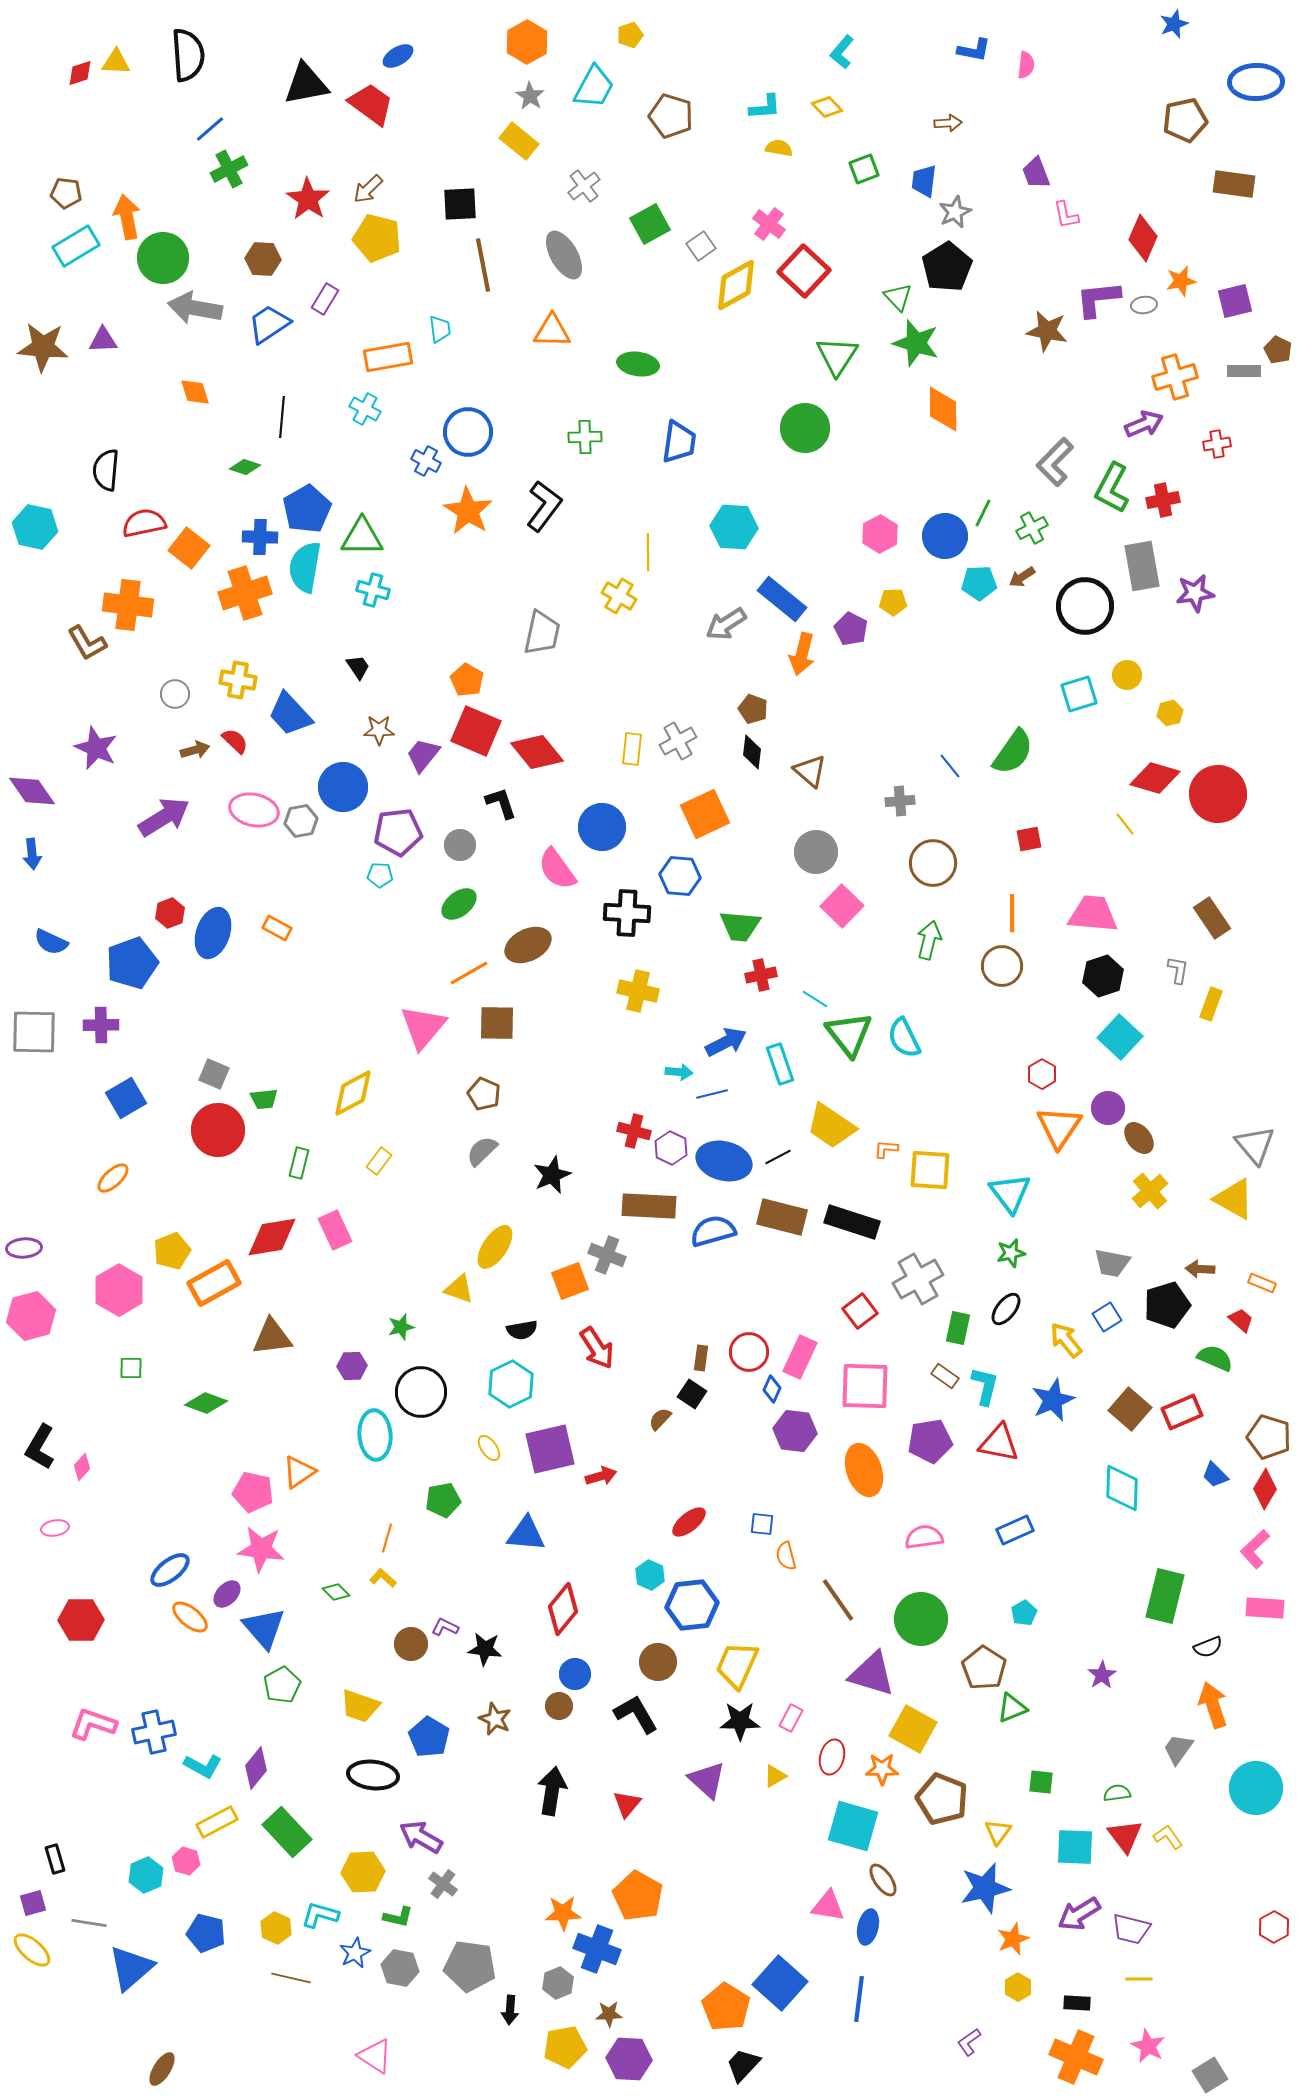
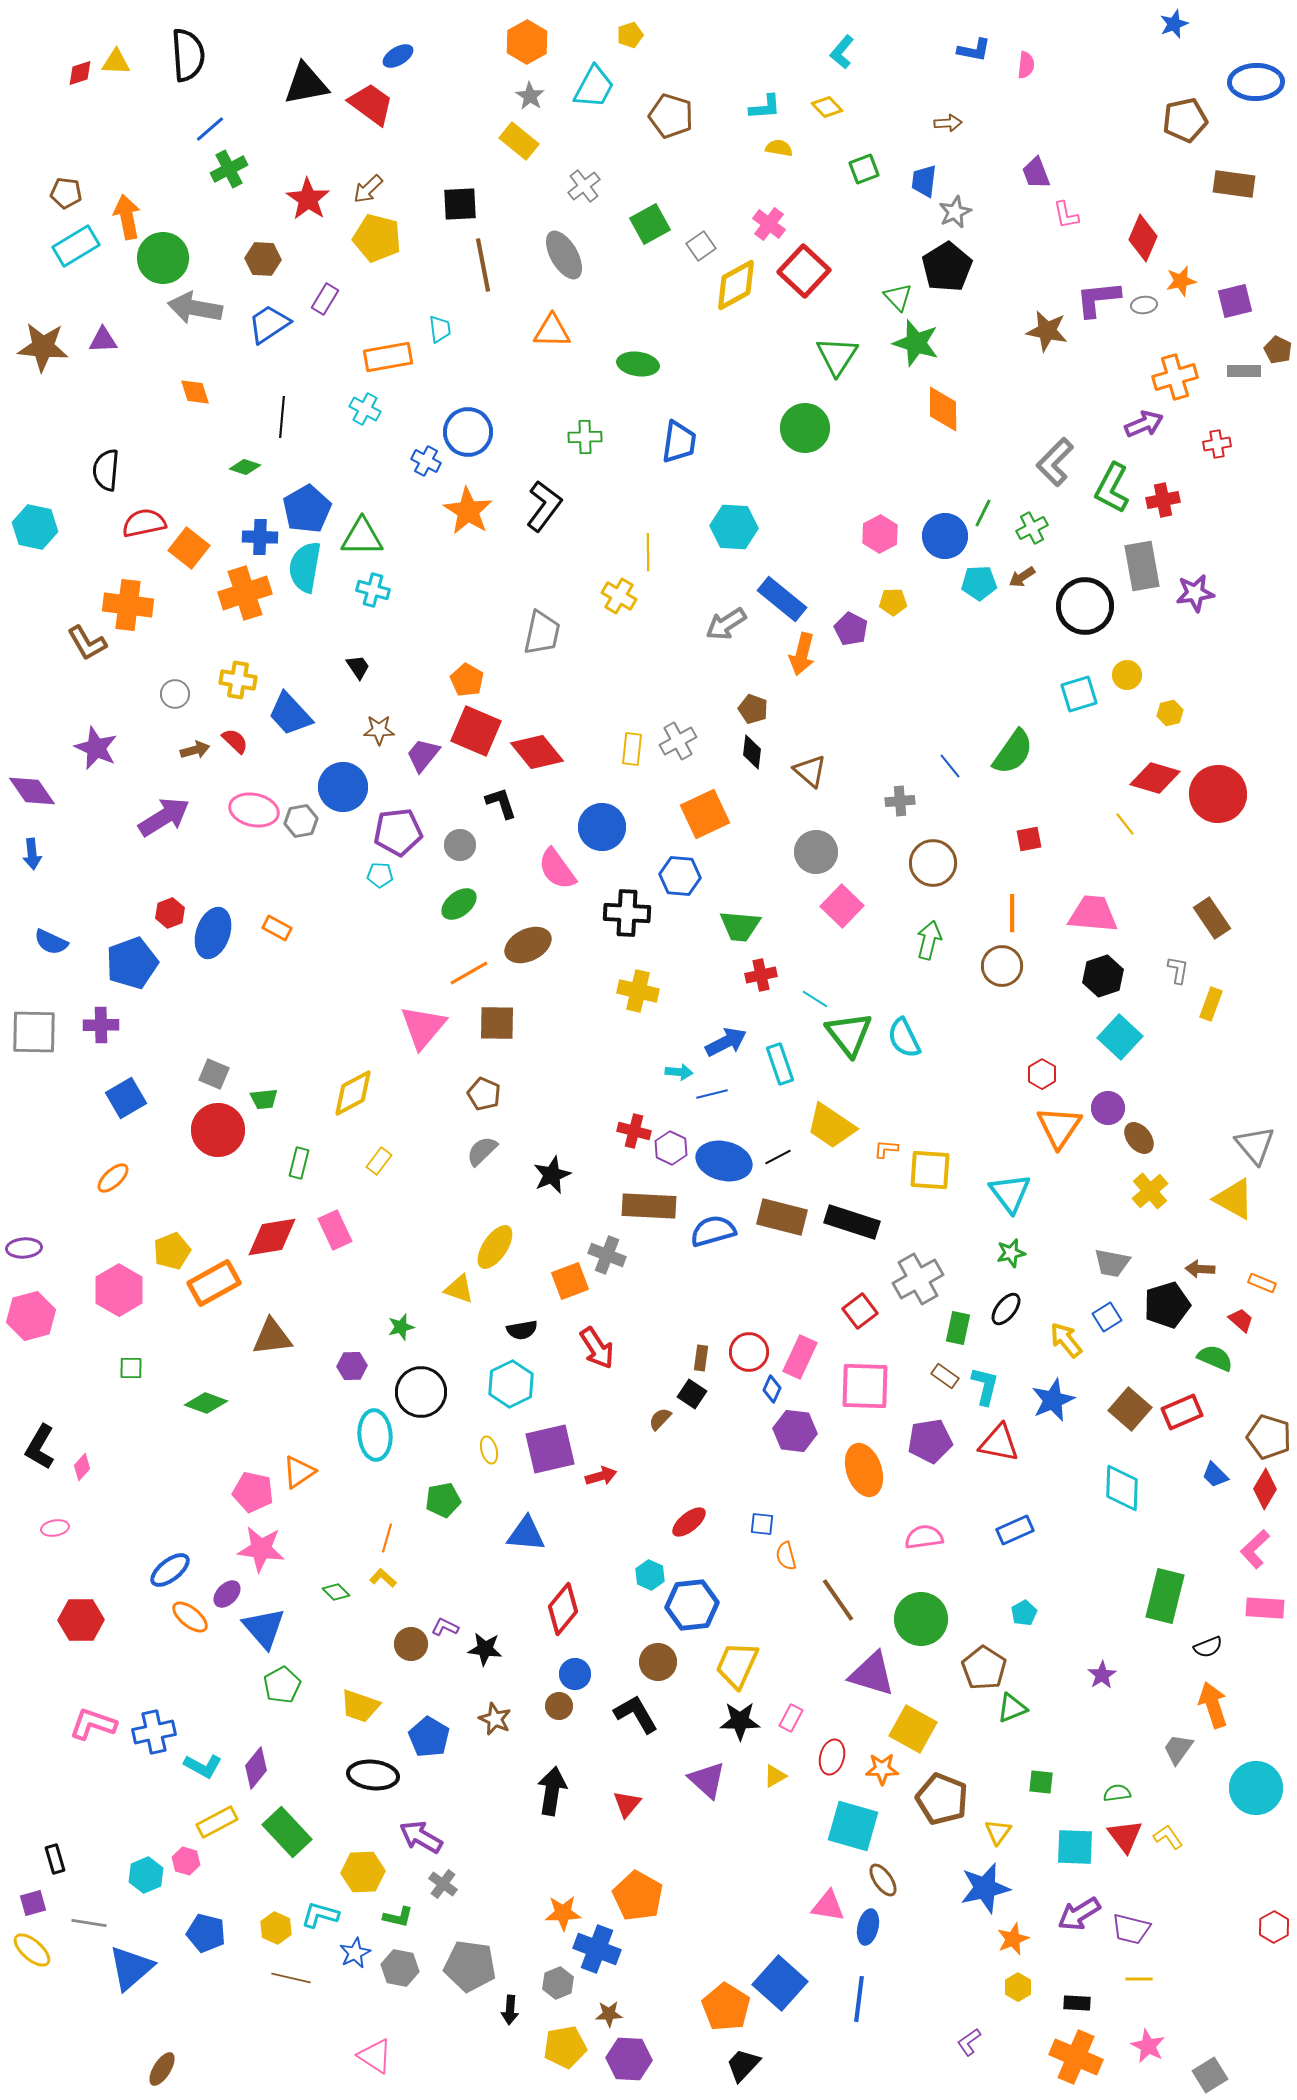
yellow ellipse at (489, 1448): moved 2 px down; rotated 20 degrees clockwise
